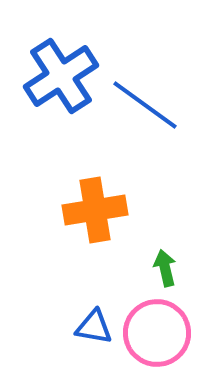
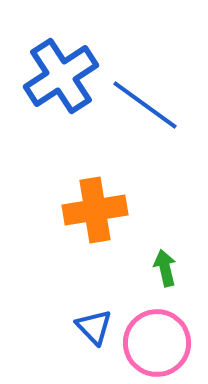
blue triangle: rotated 36 degrees clockwise
pink circle: moved 10 px down
